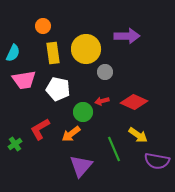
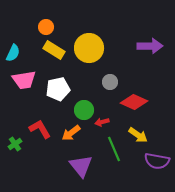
orange circle: moved 3 px right, 1 px down
purple arrow: moved 23 px right, 10 px down
yellow circle: moved 3 px right, 1 px up
yellow rectangle: moved 1 px right, 3 px up; rotated 50 degrees counterclockwise
gray circle: moved 5 px right, 10 px down
white pentagon: rotated 25 degrees counterclockwise
red arrow: moved 21 px down
green circle: moved 1 px right, 2 px up
red L-shape: rotated 90 degrees clockwise
orange arrow: moved 1 px up
purple triangle: rotated 20 degrees counterclockwise
